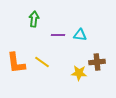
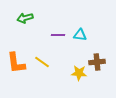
green arrow: moved 9 px left, 1 px up; rotated 112 degrees counterclockwise
